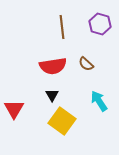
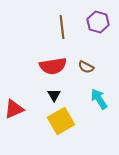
purple hexagon: moved 2 px left, 2 px up
brown semicircle: moved 3 px down; rotated 14 degrees counterclockwise
black triangle: moved 2 px right
cyan arrow: moved 2 px up
red triangle: rotated 35 degrees clockwise
yellow square: moved 1 px left; rotated 24 degrees clockwise
